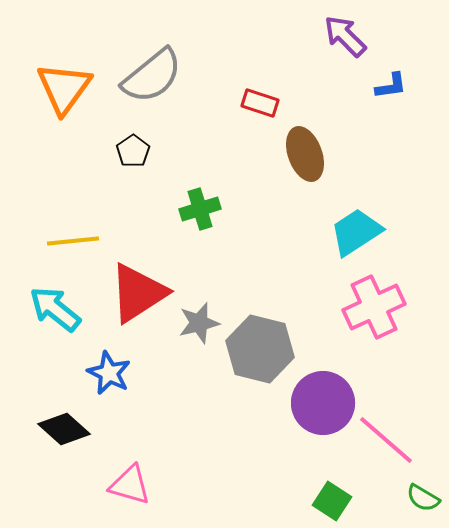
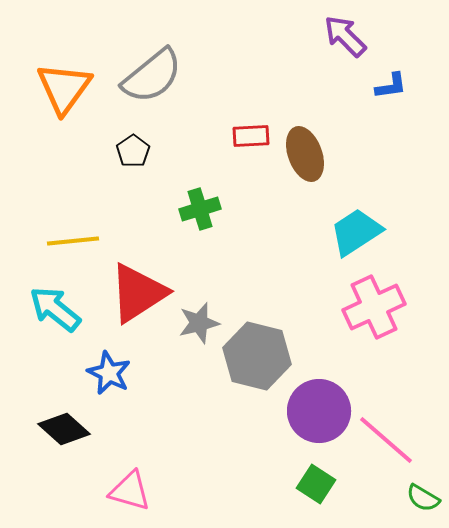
red rectangle: moved 9 px left, 33 px down; rotated 21 degrees counterclockwise
gray hexagon: moved 3 px left, 7 px down
purple circle: moved 4 px left, 8 px down
pink triangle: moved 6 px down
green square: moved 16 px left, 17 px up
